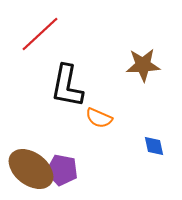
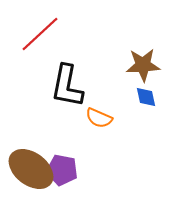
blue diamond: moved 8 px left, 49 px up
